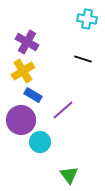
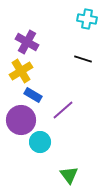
yellow cross: moved 2 px left
